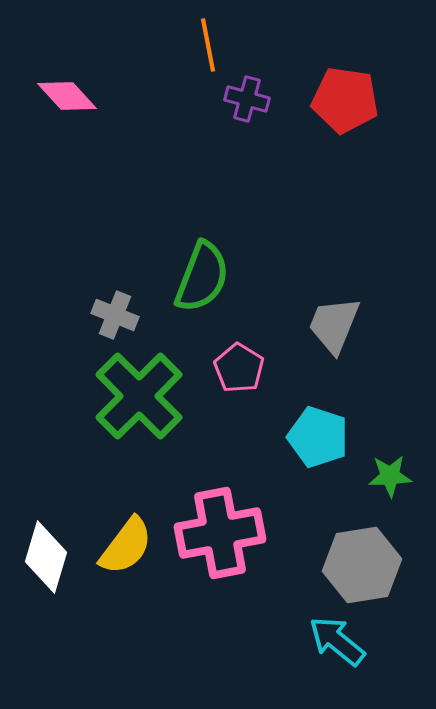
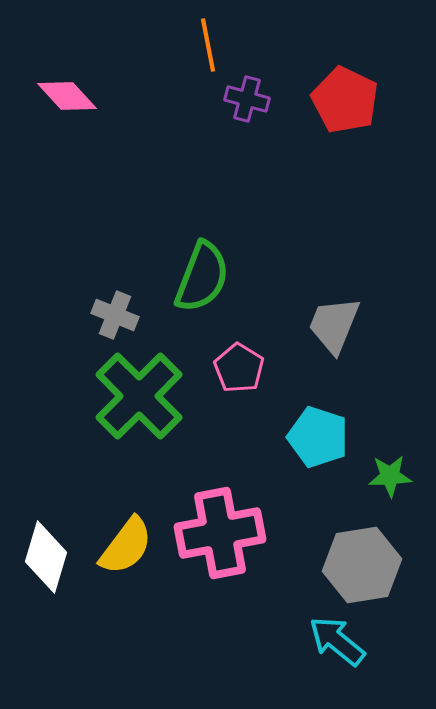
red pentagon: rotated 18 degrees clockwise
